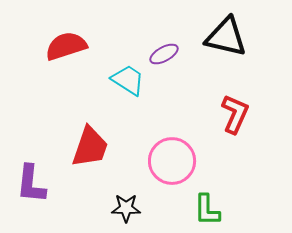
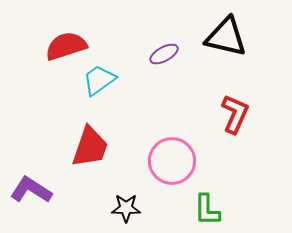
cyan trapezoid: moved 29 px left; rotated 69 degrees counterclockwise
purple L-shape: moved 6 px down; rotated 117 degrees clockwise
